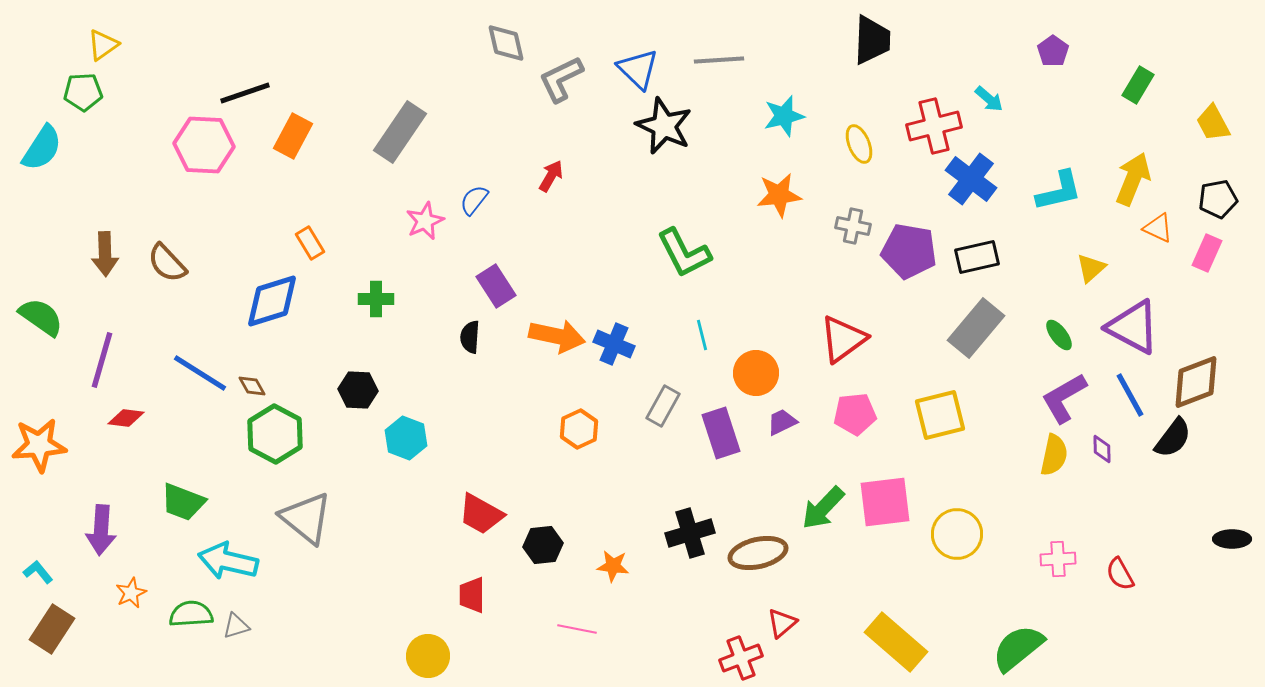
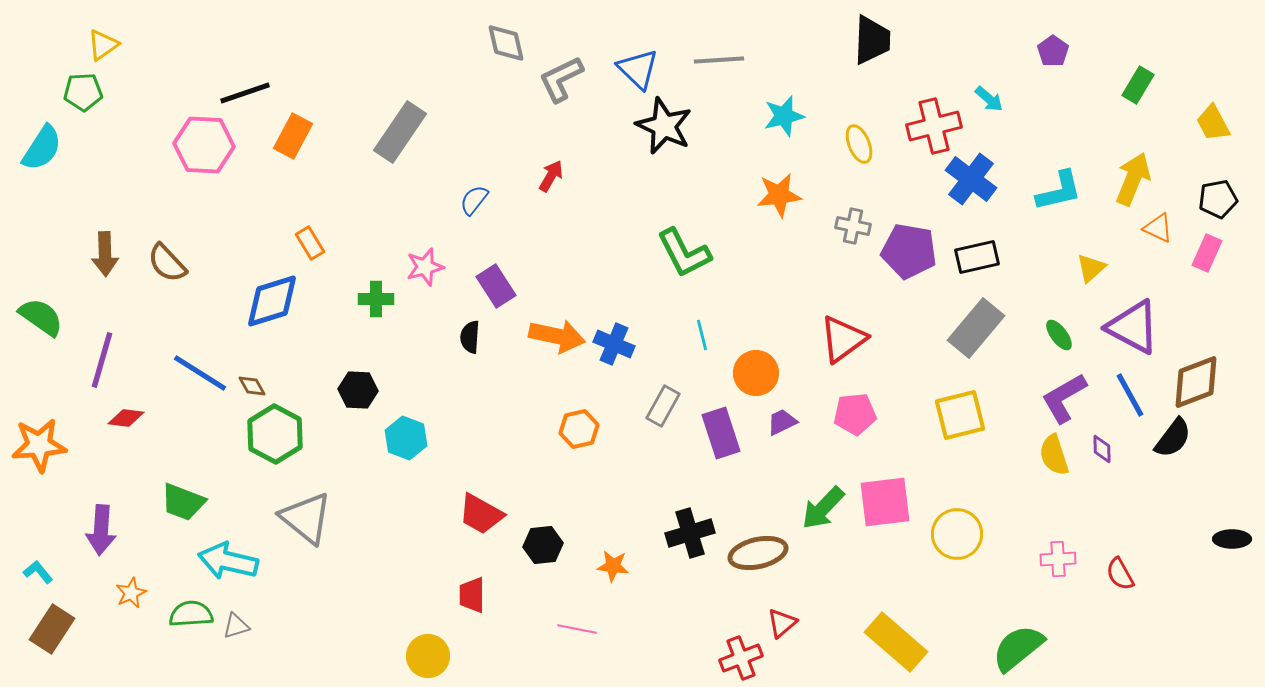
pink star at (425, 221): moved 46 px down; rotated 9 degrees clockwise
yellow square at (940, 415): moved 20 px right
orange hexagon at (579, 429): rotated 12 degrees clockwise
yellow semicircle at (1054, 455): rotated 150 degrees clockwise
